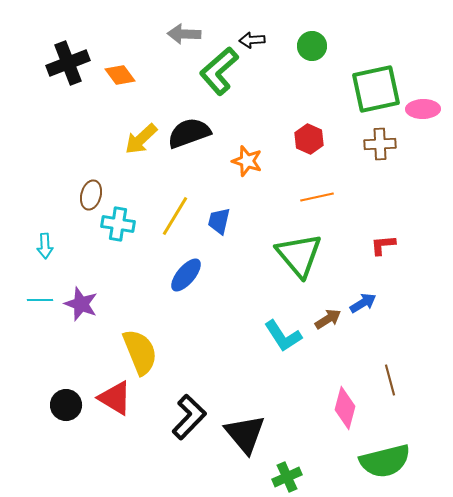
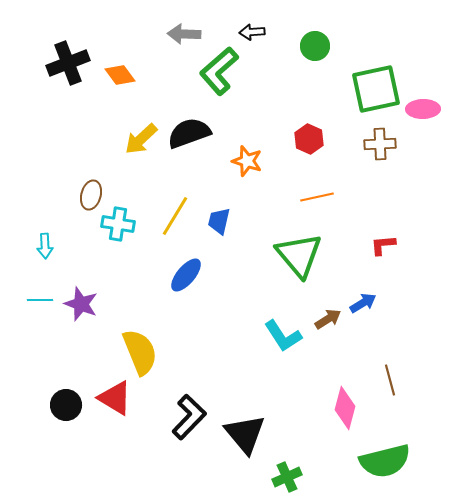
black arrow: moved 8 px up
green circle: moved 3 px right
